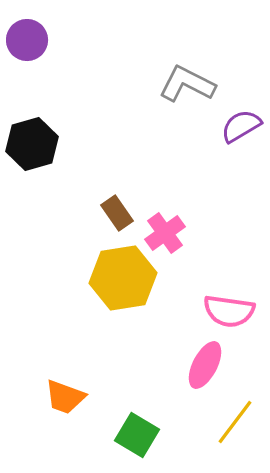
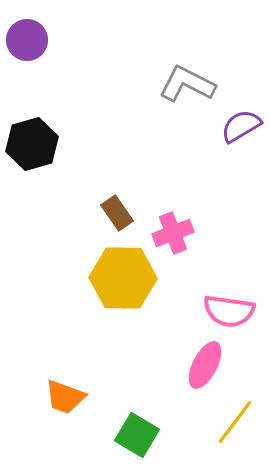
pink cross: moved 8 px right; rotated 15 degrees clockwise
yellow hexagon: rotated 10 degrees clockwise
